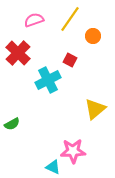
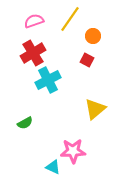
pink semicircle: moved 1 px down
red cross: moved 15 px right; rotated 15 degrees clockwise
red square: moved 17 px right
green semicircle: moved 13 px right, 1 px up
